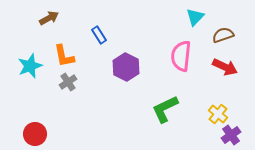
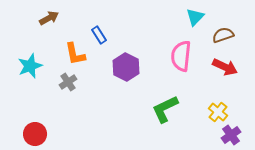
orange L-shape: moved 11 px right, 2 px up
yellow cross: moved 2 px up
